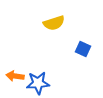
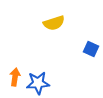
blue square: moved 8 px right
orange arrow: moved 1 px down; rotated 90 degrees clockwise
